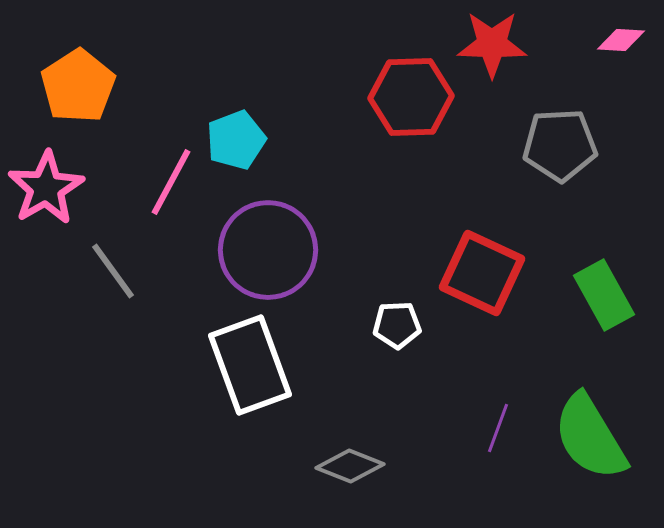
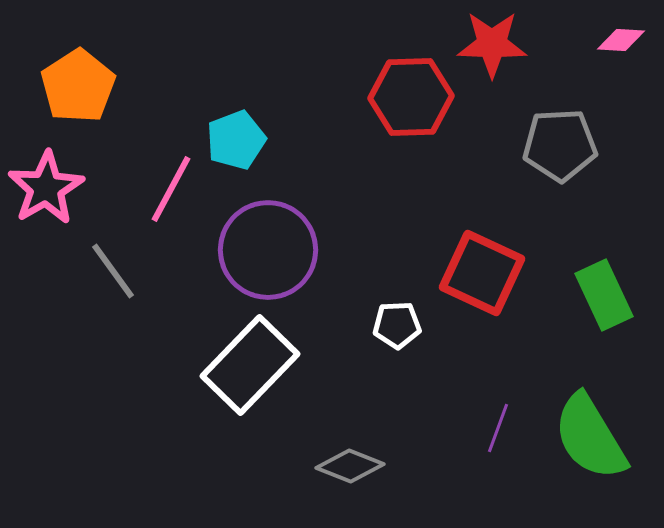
pink line: moved 7 px down
green rectangle: rotated 4 degrees clockwise
white rectangle: rotated 64 degrees clockwise
